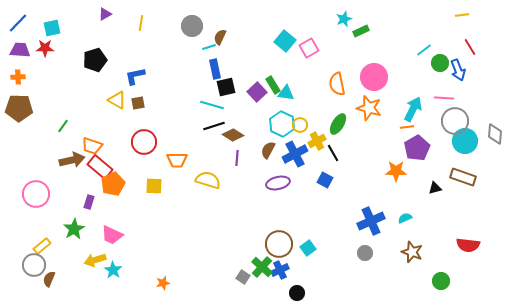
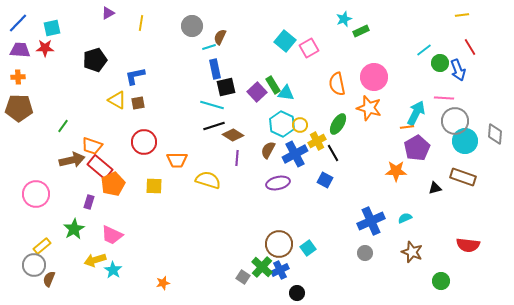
purple triangle at (105, 14): moved 3 px right, 1 px up
cyan arrow at (413, 109): moved 3 px right, 4 px down
